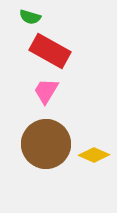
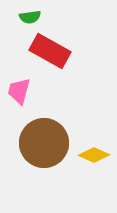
green semicircle: rotated 25 degrees counterclockwise
pink trapezoid: moved 27 px left; rotated 16 degrees counterclockwise
brown circle: moved 2 px left, 1 px up
